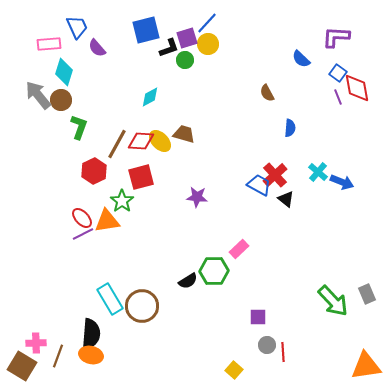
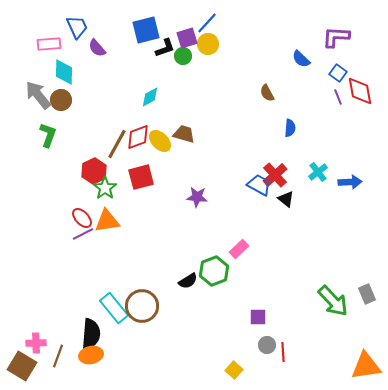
black L-shape at (169, 48): moved 4 px left
green circle at (185, 60): moved 2 px left, 4 px up
cyan diamond at (64, 72): rotated 16 degrees counterclockwise
red diamond at (357, 88): moved 3 px right, 3 px down
green L-shape at (79, 127): moved 31 px left, 8 px down
red diamond at (141, 141): moved 3 px left, 4 px up; rotated 24 degrees counterclockwise
cyan cross at (318, 172): rotated 12 degrees clockwise
blue arrow at (342, 182): moved 8 px right; rotated 25 degrees counterclockwise
green star at (122, 201): moved 17 px left, 13 px up
green hexagon at (214, 271): rotated 20 degrees counterclockwise
cyan rectangle at (110, 299): moved 4 px right, 9 px down; rotated 8 degrees counterclockwise
orange ellipse at (91, 355): rotated 25 degrees counterclockwise
